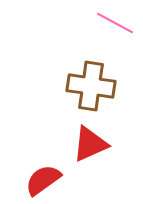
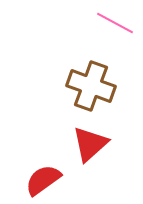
brown cross: rotated 12 degrees clockwise
red triangle: rotated 18 degrees counterclockwise
